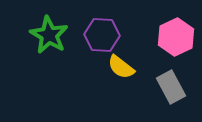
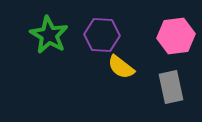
pink hexagon: moved 1 px up; rotated 18 degrees clockwise
gray rectangle: rotated 16 degrees clockwise
